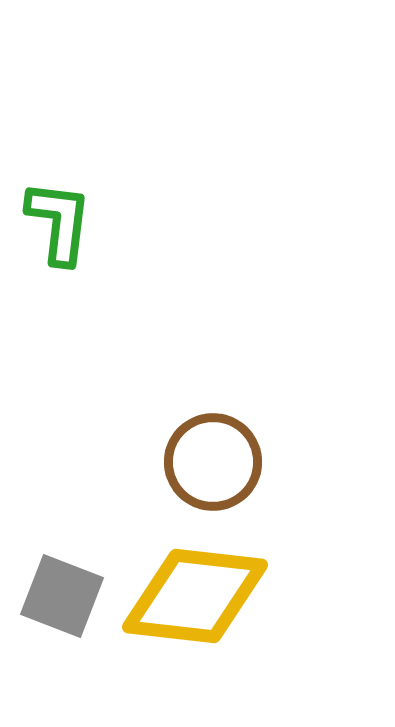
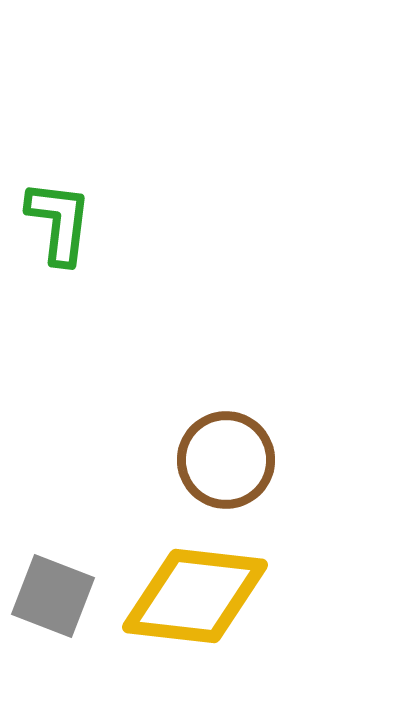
brown circle: moved 13 px right, 2 px up
gray square: moved 9 px left
